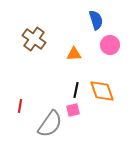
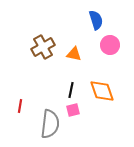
brown cross: moved 9 px right, 8 px down; rotated 25 degrees clockwise
orange triangle: rotated 14 degrees clockwise
black line: moved 5 px left
gray semicircle: rotated 28 degrees counterclockwise
